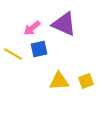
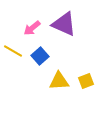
blue square: moved 1 px right, 7 px down; rotated 30 degrees counterclockwise
yellow line: moved 3 px up
